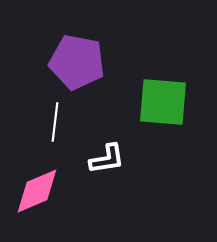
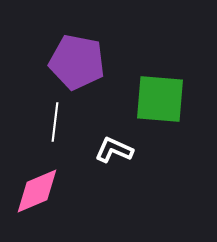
green square: moved 3 px left, 3 px up
white L-shape: moved 7 px right, 9 px up; rotated 147 degrees counterclockwise
